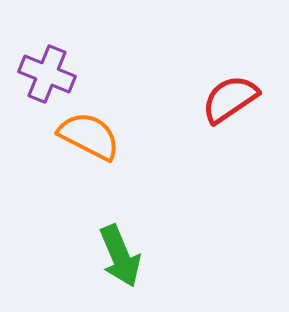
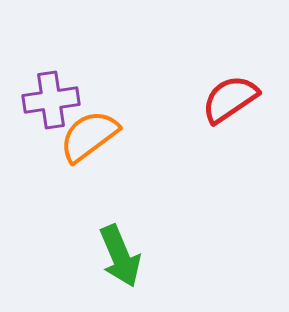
purple cross: moved 4 px right, 26 px down; rotated 30 degrees counterclockwise
orange semicircle: rotated 64 degrees counterclockwise
